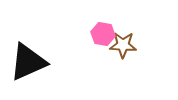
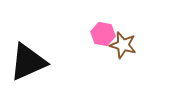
brown star: rotated 12 degrees clockwise
